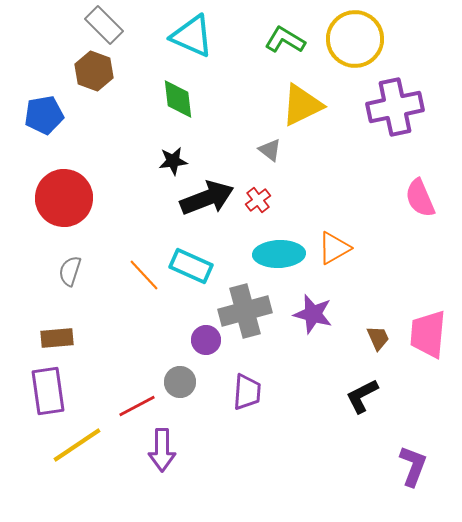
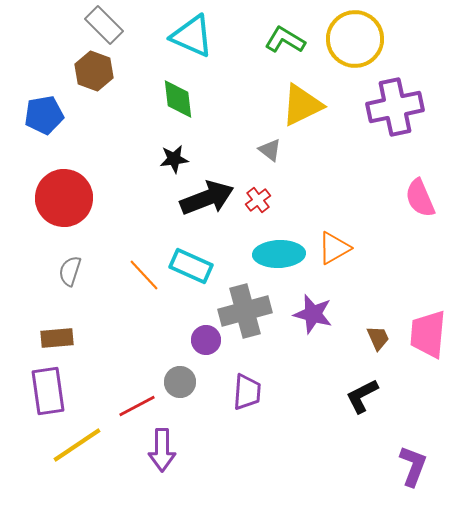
black star: moved 1 px right, 2 px up
